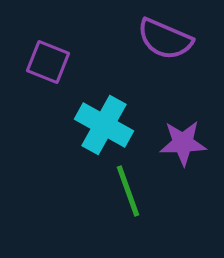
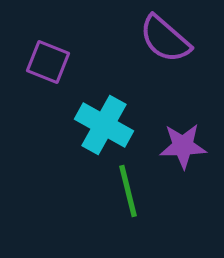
purple semicircle: rotated 18 degrees clockwise
purple star: moved 3 px down
green line: rotated 6 degrees clockwise
